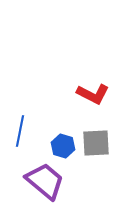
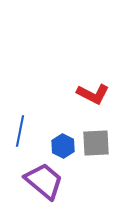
blue hexagon: rotated 10 degrees clockwise
purple trapezoid: moved 1 px left
